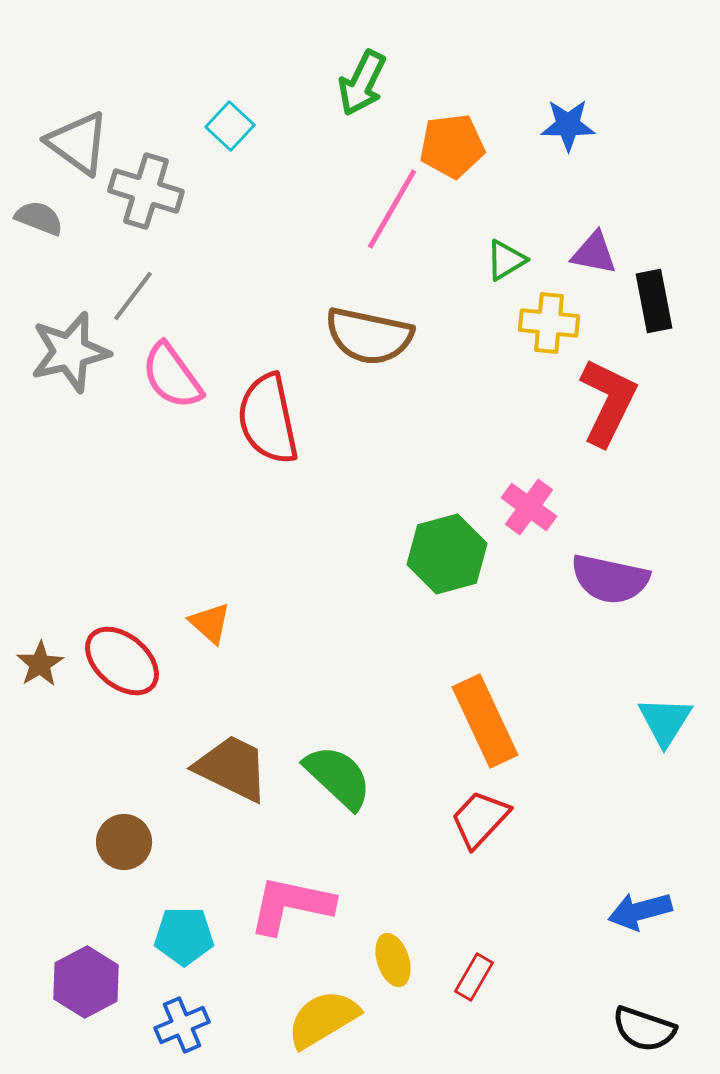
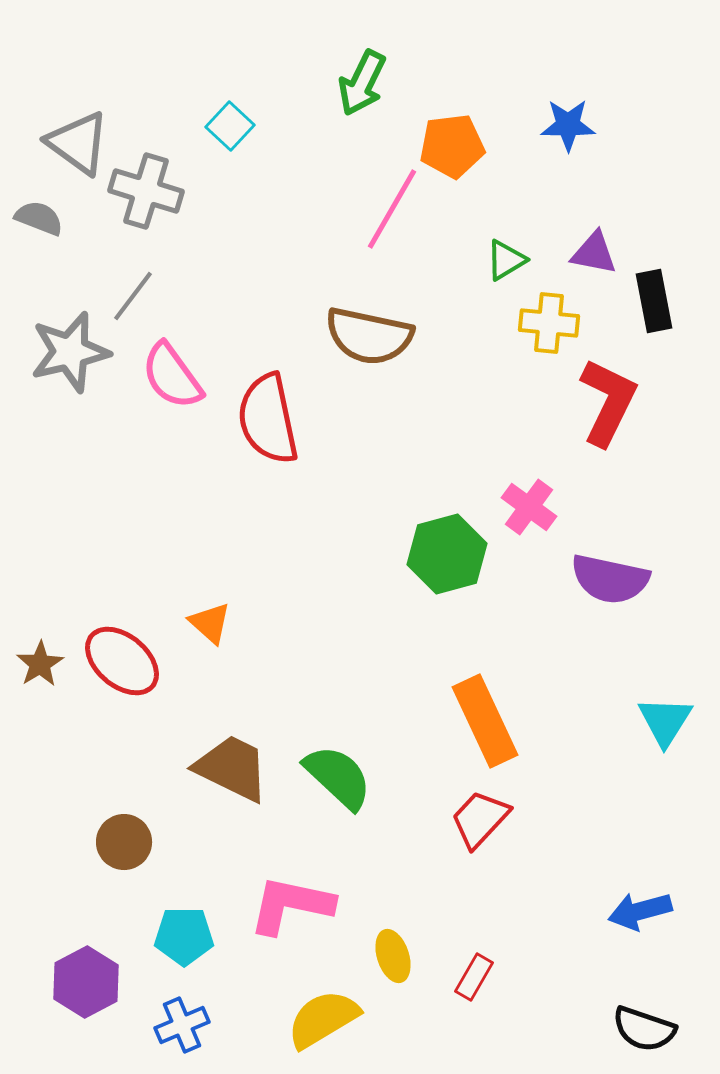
yellow ellipse: moved 4 px up
